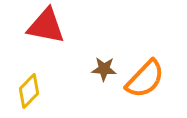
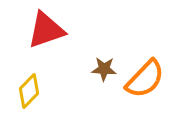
red triangle: moved 4 px down; rotated 30 degrees counterclockwise
